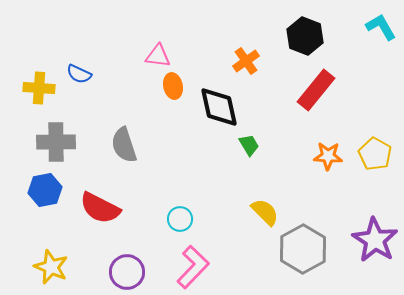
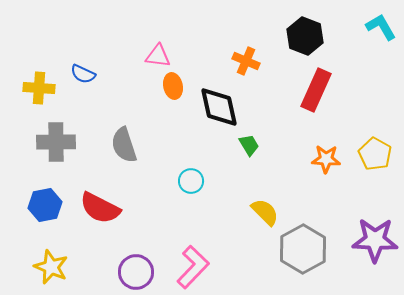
orange cross: rotated 32 degrees counterclockwise
blue semicircle: moved 4 px right
red rectangle: rotated 15 degrees counterclockwise
orange star: moved 2 px left, 3 px down
blue hexagon: moved 15 px down
cyan circle: moved 11 px right, 38 px up
purple star: rotated 30 degrees counterclockwise
purple circle: moved 9 px right
